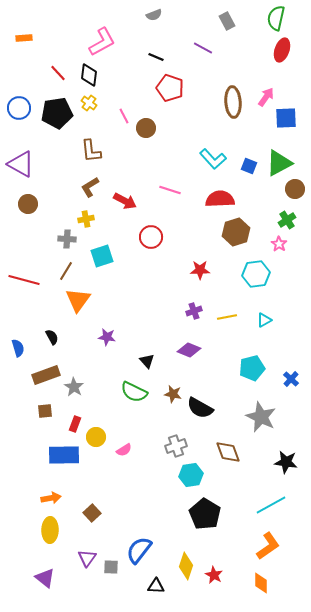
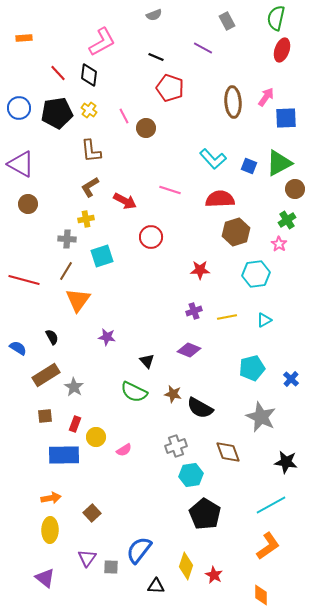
yellow cross at (89, 103): moved 7 px down
blue semicircle at (18, 348): rotated 42 degrees counterclockwise
brown rectangle at (46, 375): rotated 12 degrees counterclockwise
brown square at (45, 411): moved 5 px down
orange diamond at (261, 583): moved 12 px down
